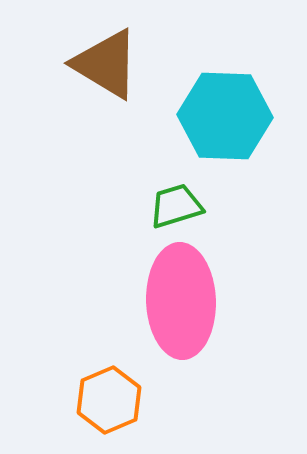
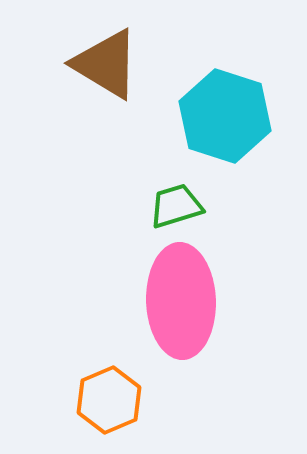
cyan hexagon: rotated 16 degrees clockwise
